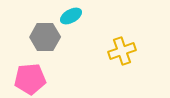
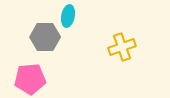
cyan ellipse: moved 3 px left; rotated 50 degrees counterclockwise
yellow cross: moved 4 px up
